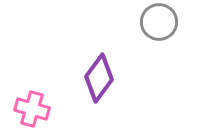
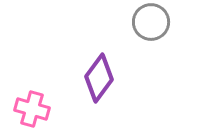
gray circle: moved 8 px left
